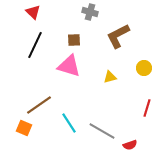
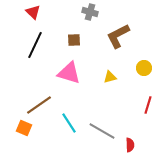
pink triangle: moved 7 px down
red line: moved 1 px right, 3 px up
red semicircle: rotated 72 degrees counterclockwise
